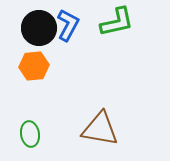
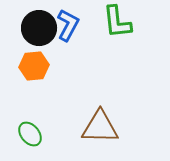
green L-shape: rotated 96 degrees clockwise
brown triangle: moved 2 px up; rotated 9 degrees counterclockwise
green ellipse: rotated 30 degrees counterclockwise
